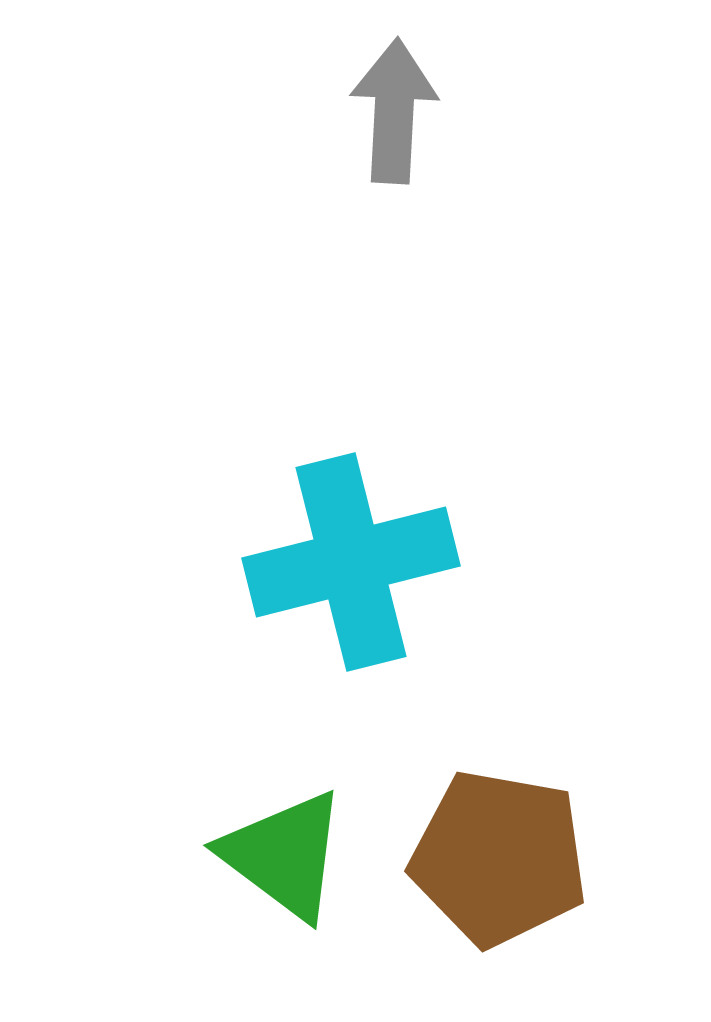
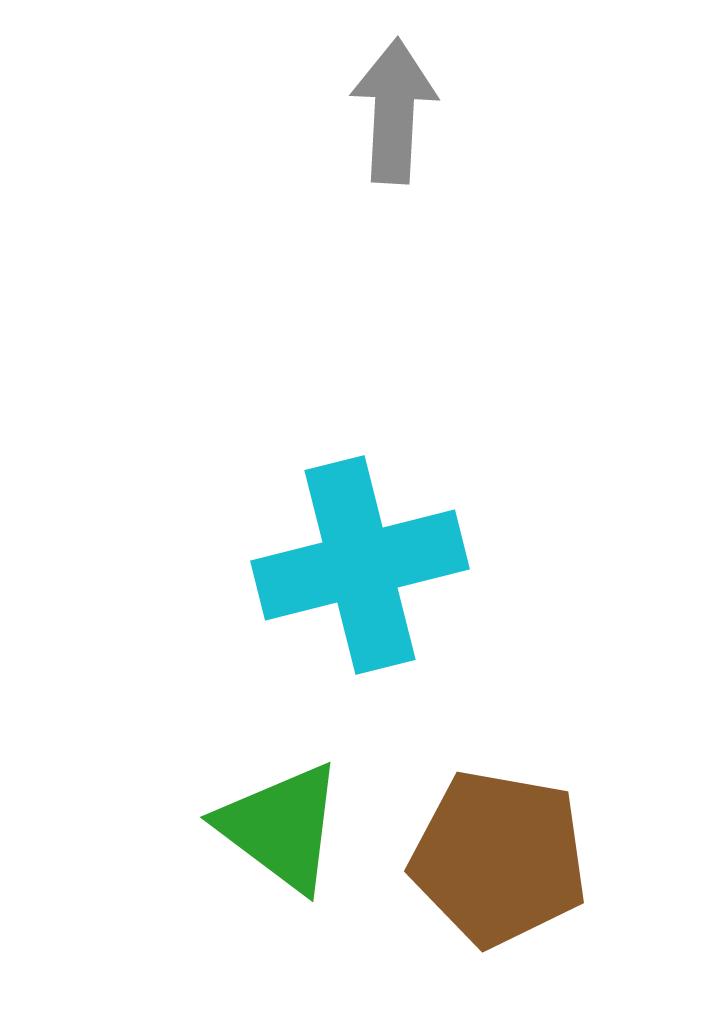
cyan cross: moved 9 px right, 3 px down
green triangle: moved 3 px left, 28 px up
